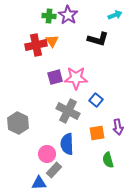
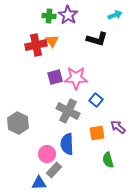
black L-shape: moved 1 px left
purple arrow: rotated 140 degrees clockwise
